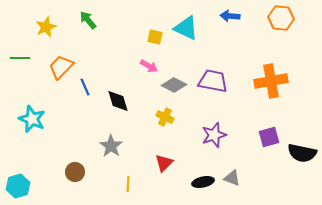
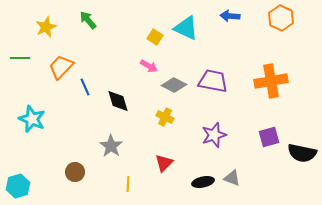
orange hexagon: rotated 20 degrees clockwise
yellow square: rotated 21 degrees clockwise
